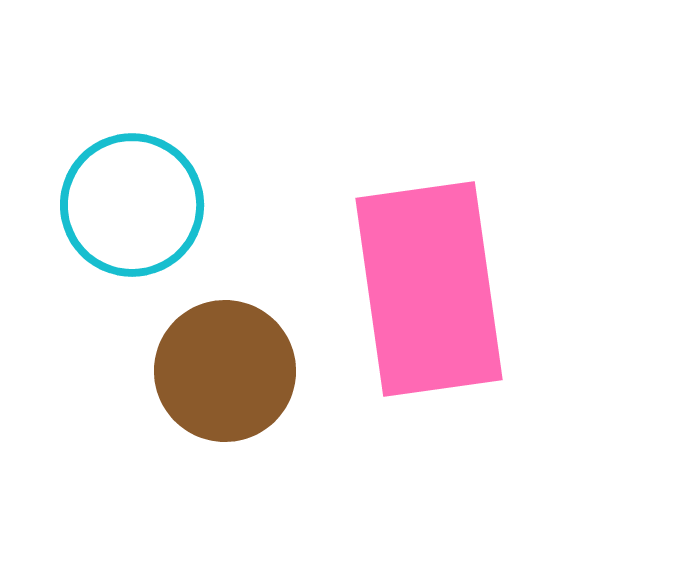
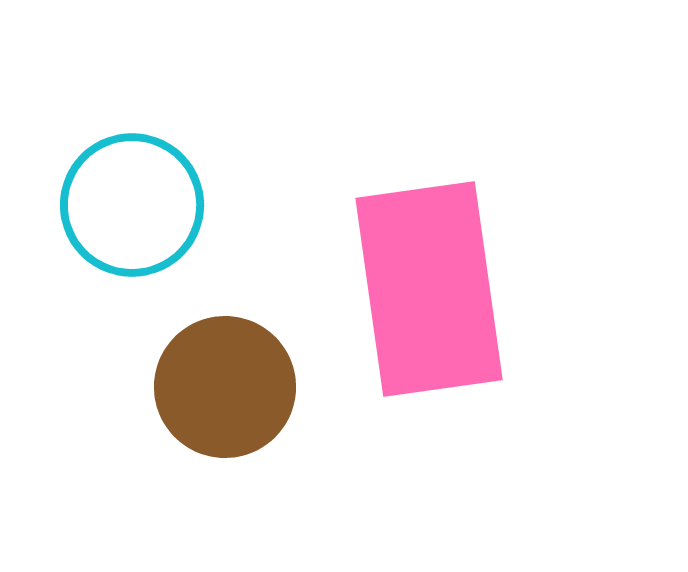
brown circle: moved 16 px down
